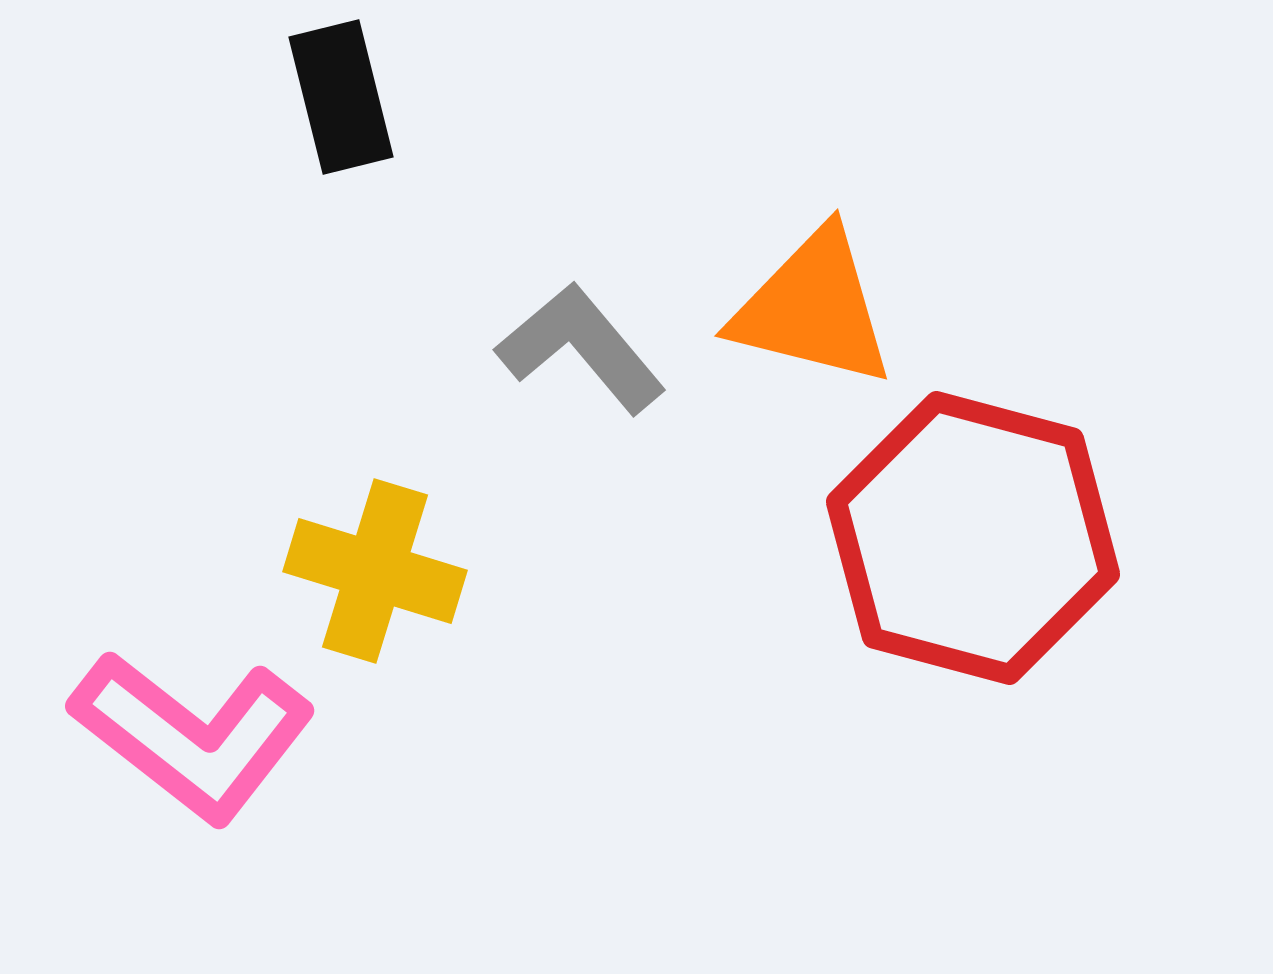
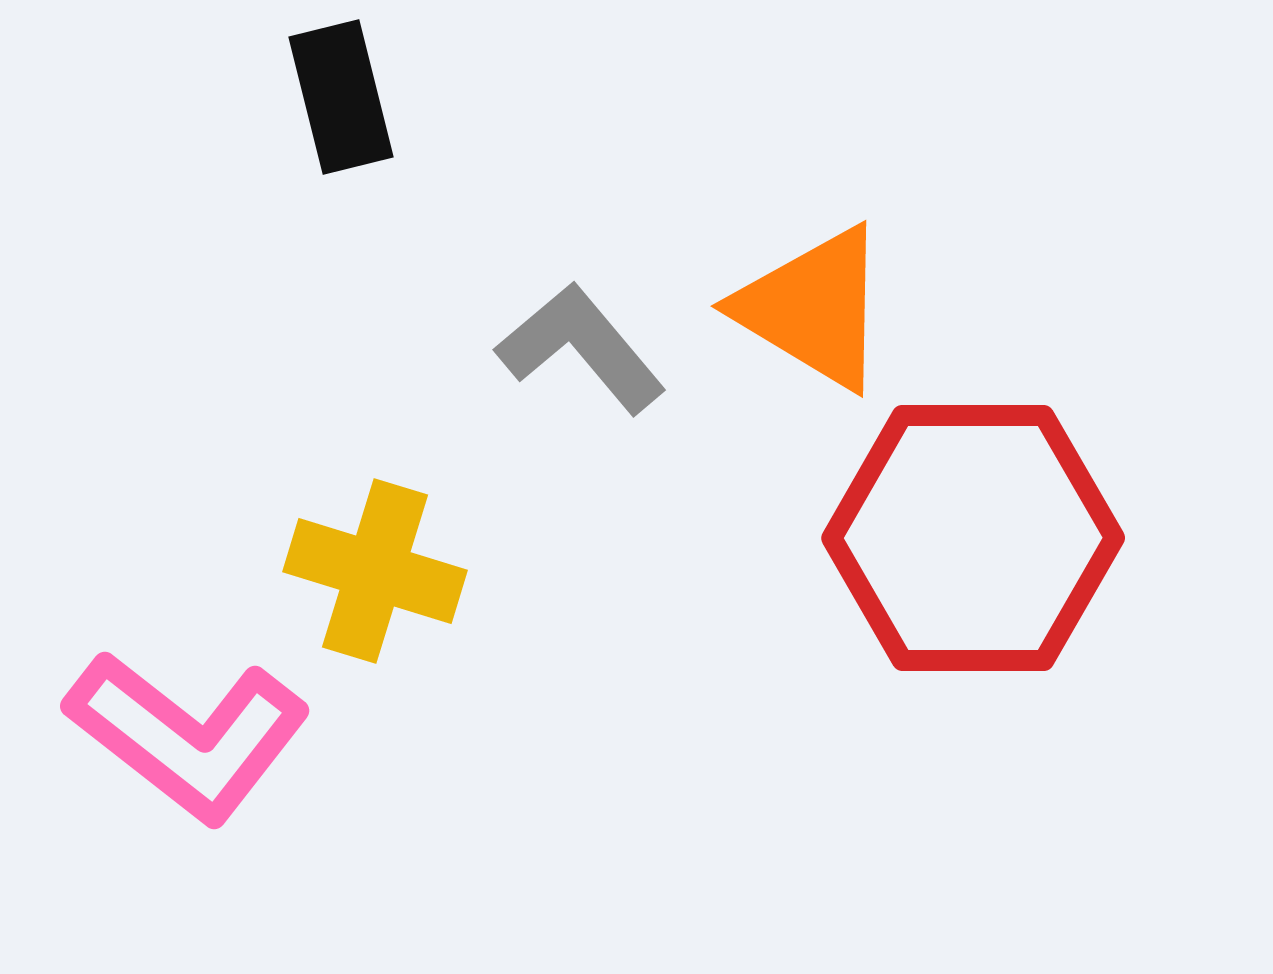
orange triangle: rotated 17 degrees clockwise
red hexagon: rotated 15 degrees counterclockwise
pink L-shape: moved 5 px left
